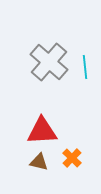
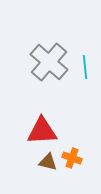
orange cross: rotated 24 degrees counterclockwise
brown triangle: moved 9 px right
